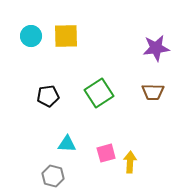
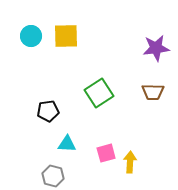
black pentagon: moved 15 px down
